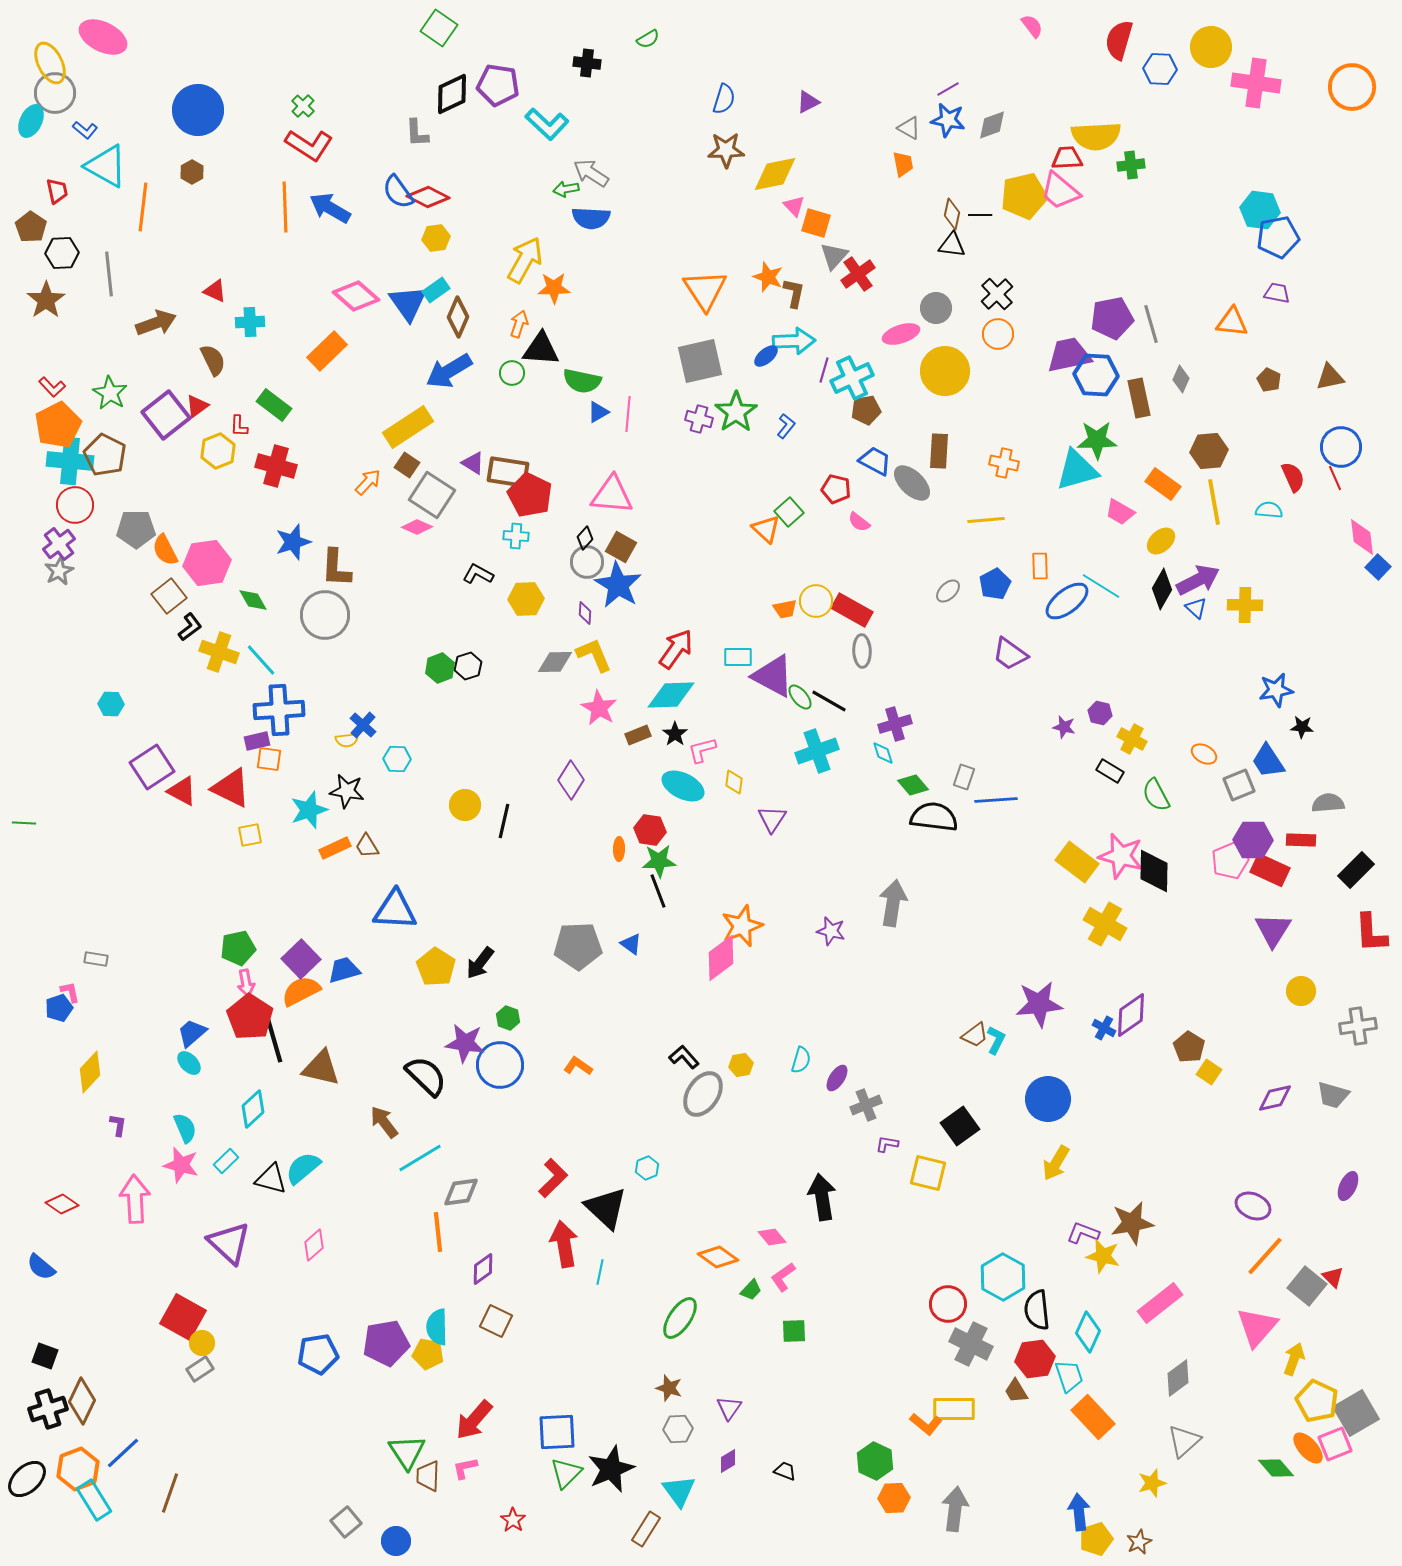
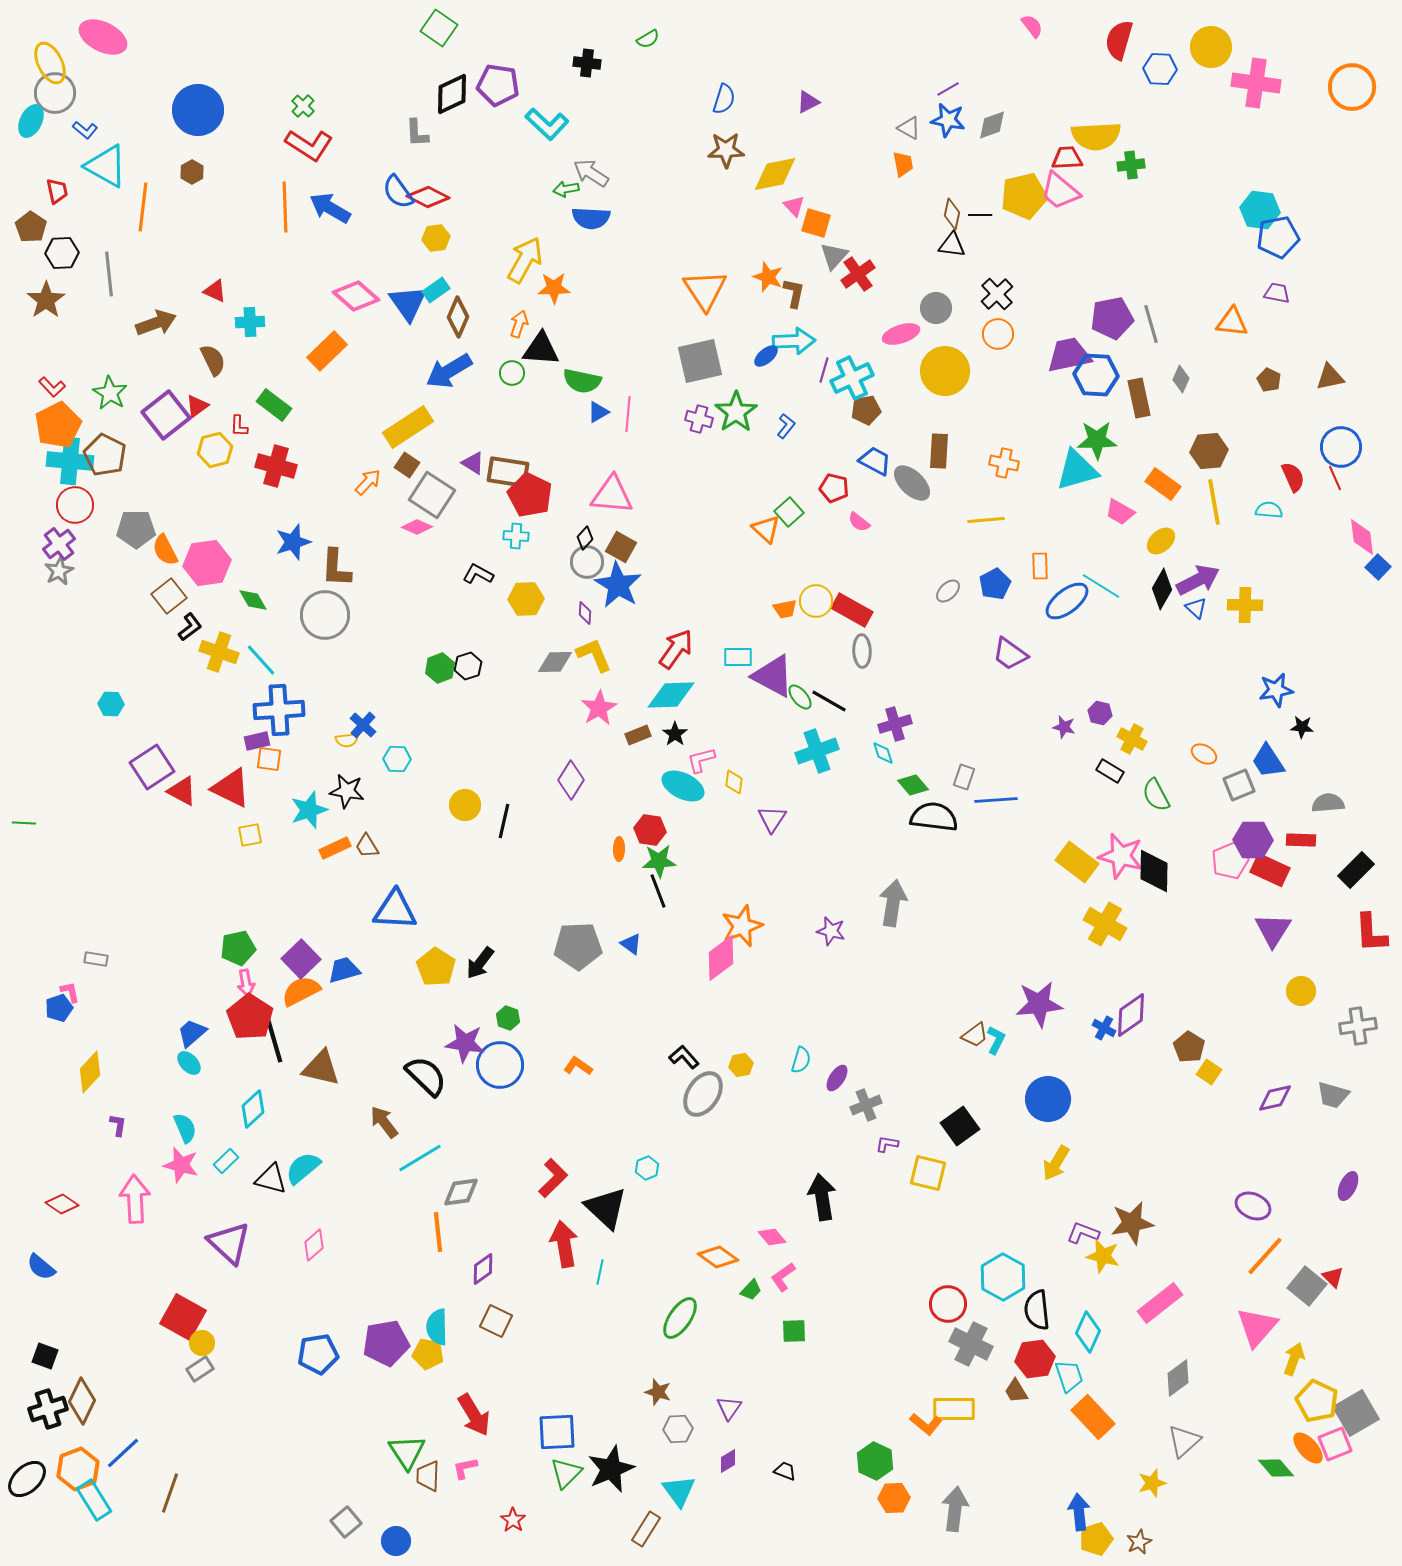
yellow hexagon at (218, 451): moved 3 px left, 1 px up; rotated 8 degrees clockwise
red pentagon at (836, 489): moved 2 px left, 1 px up
pink star at (599, 708): rotated 12 degrees clockwise
pink L-shape at (702, 750): moved 1 px left, 10 px down
brown star at (669, 1388): moved 11 px left, 4 px down
red arrow at (474, 1420): moved 5 px up; rotated 72 degrees counterclockwise
